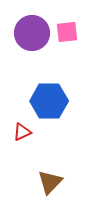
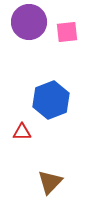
purple circle: moved 3 px left, 11 px up
blue hexagon: moved 2 px right, 1 px up; rotated 21 degrees counterclockwise
red triangle: rotated 24 degrees clockwise
